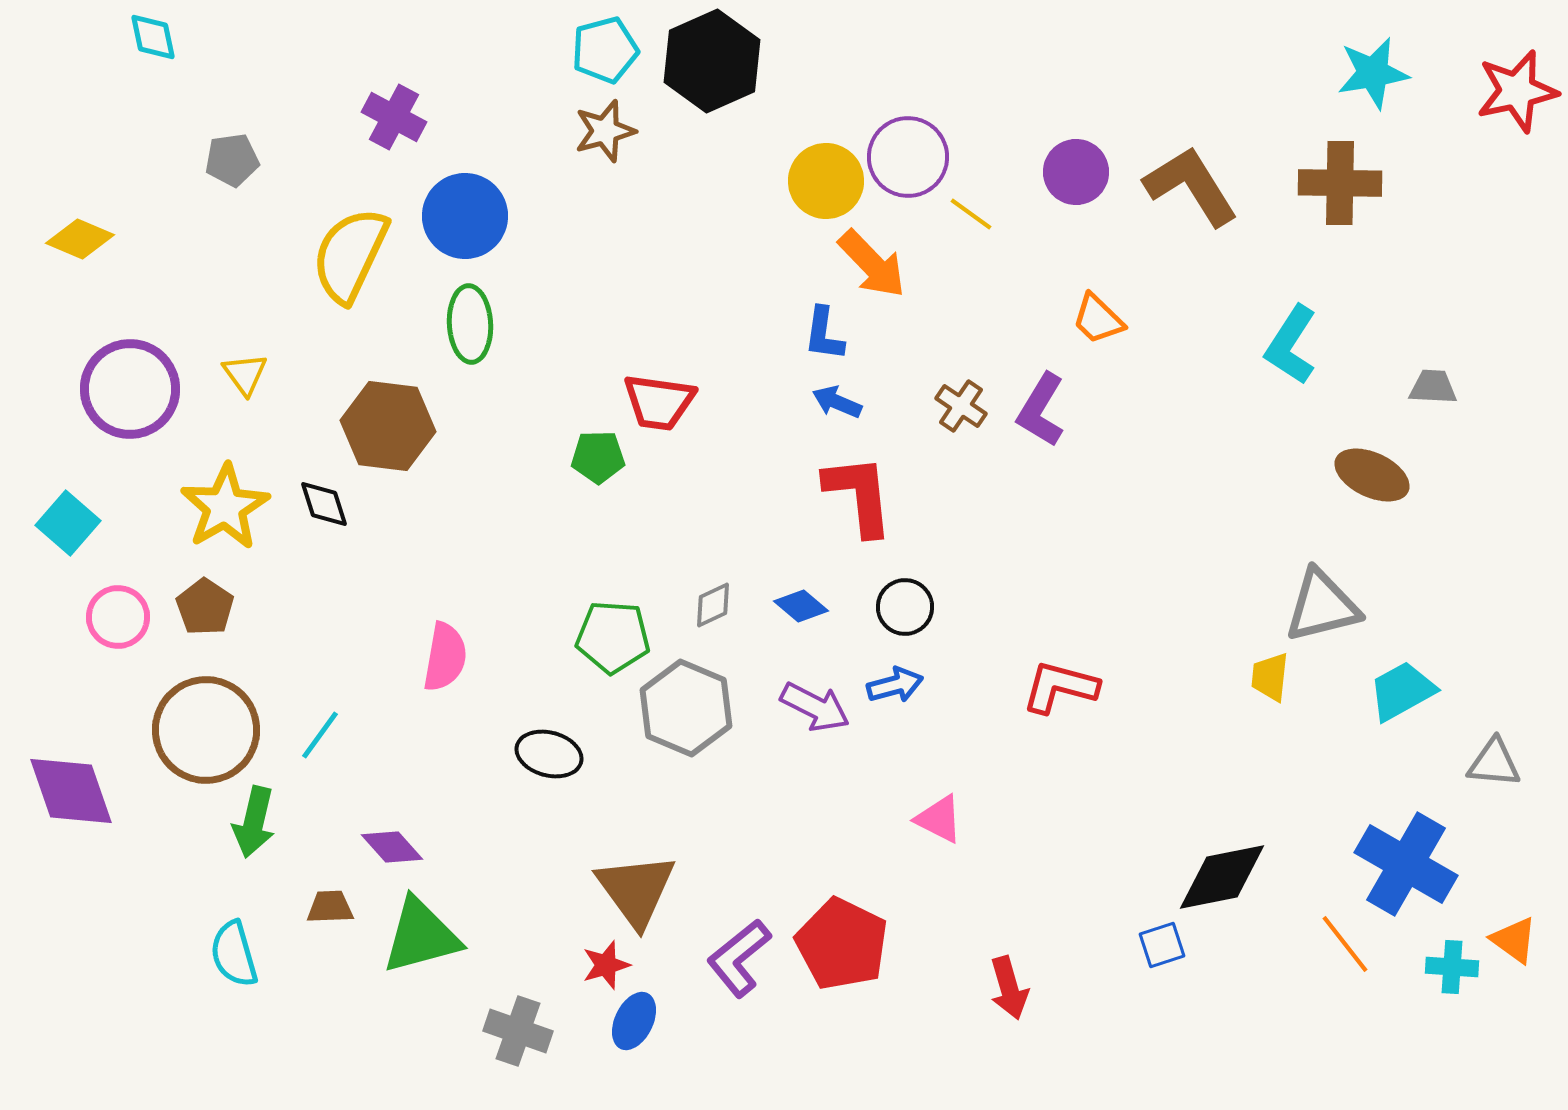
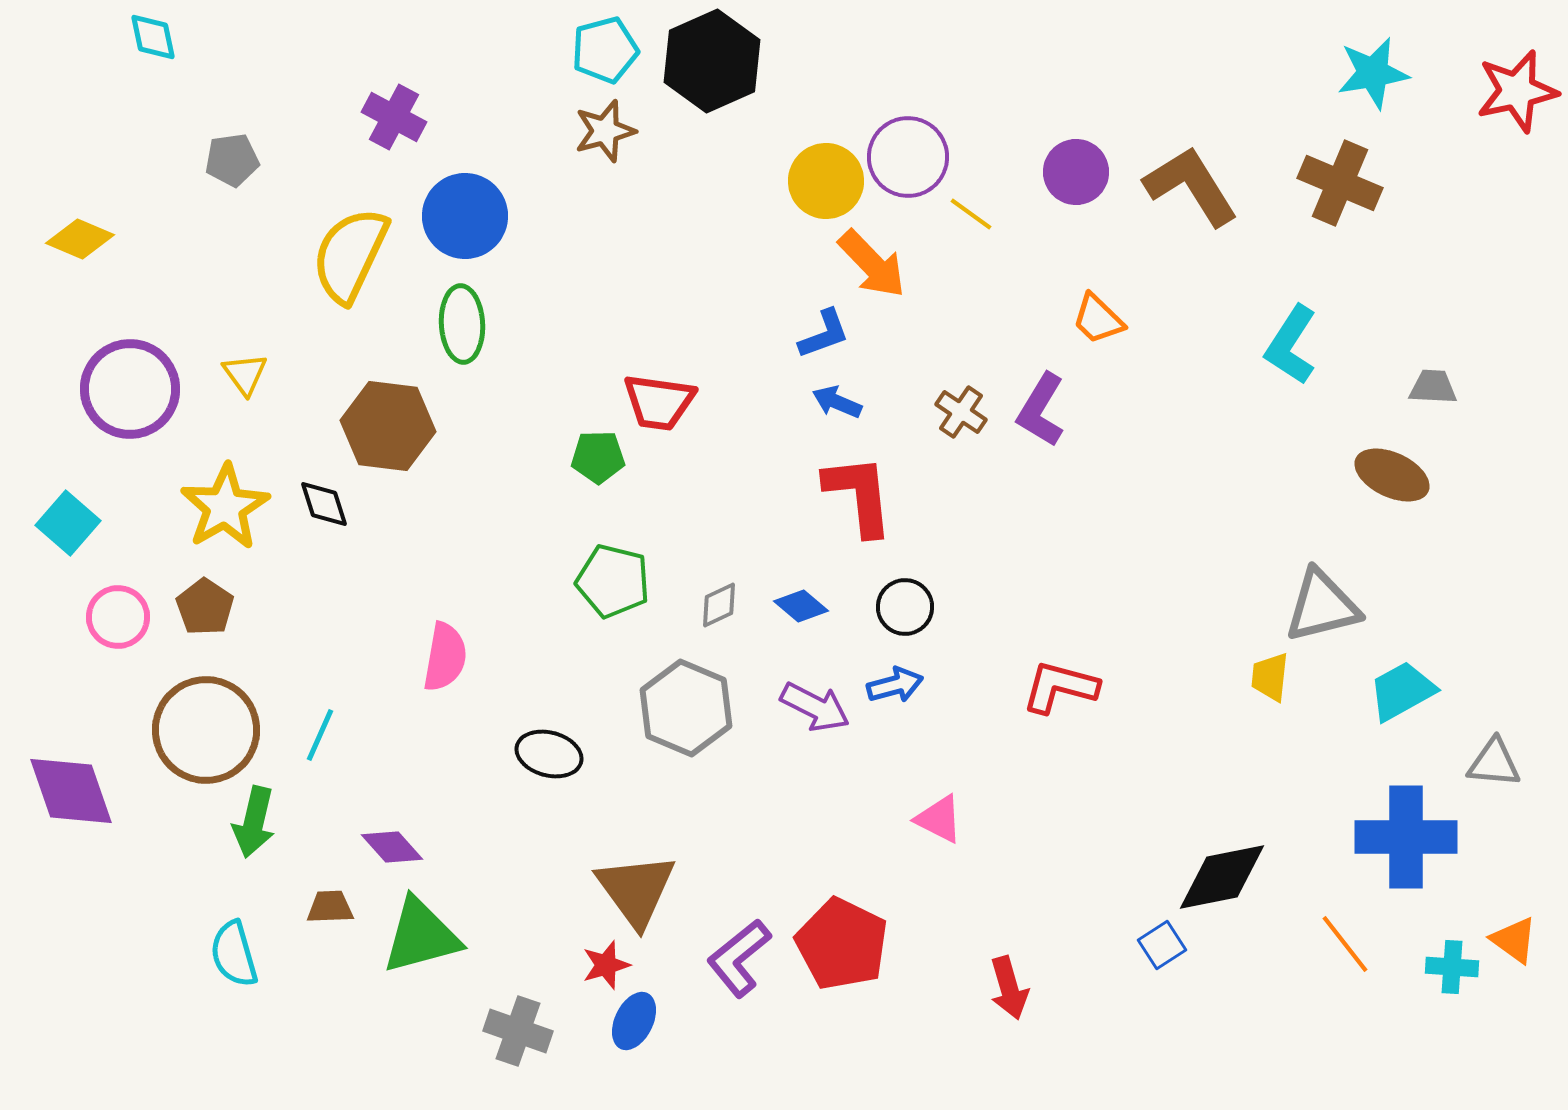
brown cross at (1340, 183): rotated 22 degrees clockwise
green ellipse at (470, 324): moved 8 px left
blue L-shape at (824, 334): rotated 118 degrees counterclockwise
brown cross at (961, 406): moved 6 px down
brown ellipse at (1372, 475): moved 20 px right
gray diamond at (713, 605): moved 6 px right
green pentagon at (613, 637): moved 56 px up; rotated 10 degrees clockwise
cyan line at (320, 735): rotated 12 degrees counterclockwise
blue cross at (1406, 864): moved 27 px up; rotated 30 degrees counterclockwise
blue square at (1162, 945): rotated 15 degrees counterclockwise
